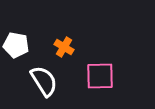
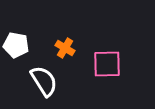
orange cross: moved 1 px right, 1 px down
pink square: moved 7 px right, 12 px up
